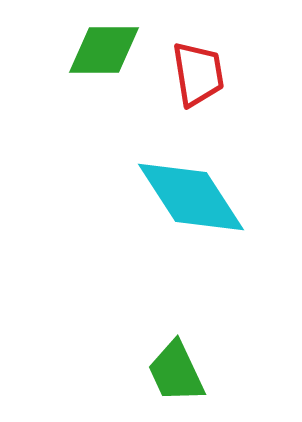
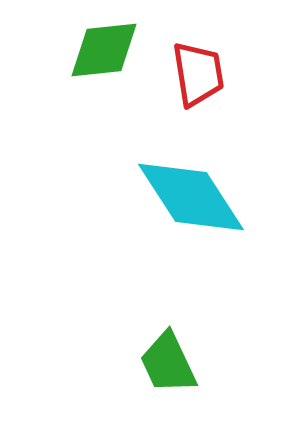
green diamond: rotated 6 degrees counterclockwise
green trapezoid: moved 8 px left, 9 px up
